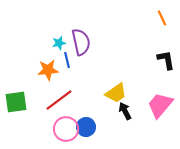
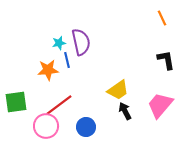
yellow trapezoid: moved 2 px right, 3 px up
red line: moved 5 px down
pink circle: moved 20 px left, 3 px up
